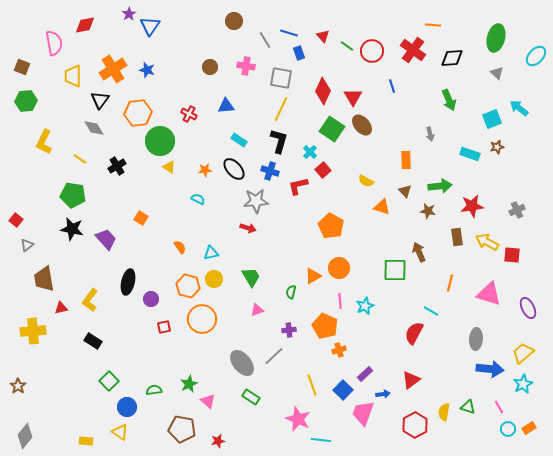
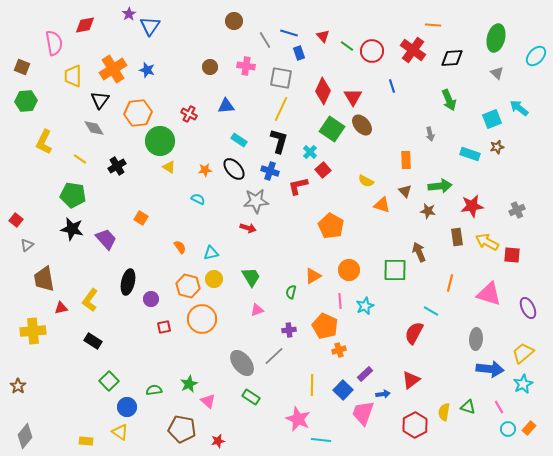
orange triangle at (382, 207): moved 2 px up
orange circle at (339, 268): moved 10 px right, 2 px down
yellow line at (312, 385): rotated 20 degrees clockwise
orange rectangle at (529, 428): rotated 16 degrees counterclockwise
